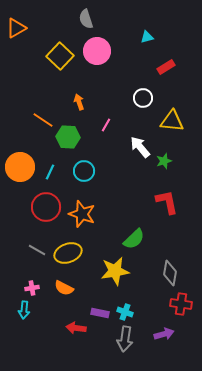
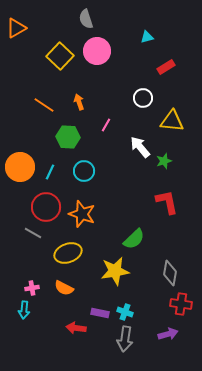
orange line: moved 1 px right, 15 px up
gray line: moved 4 px left, 17 px up
purple arrow: moved 4 px right
